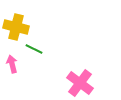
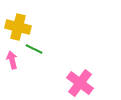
yellow cross: moved 2 px right
pink arrow: moved 4 px up
